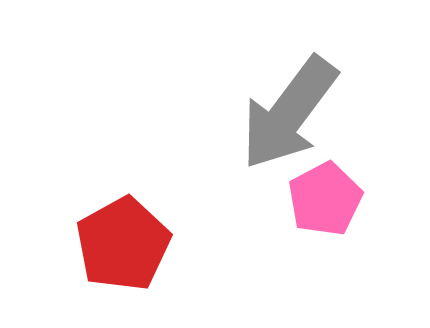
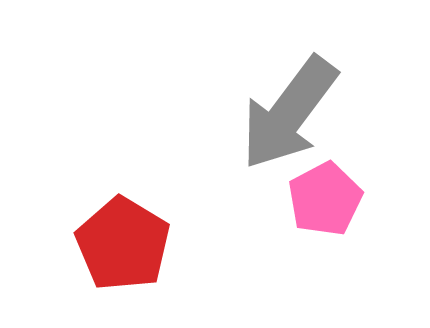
red pentagon: rotated 12 degrees counterclockwise
